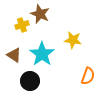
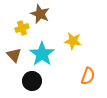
yellow cross: moved 3 px down
yellow star: moved 1 px down
brown triangle: rotated 14 degrees clockwise
black circle: moved 2 px right
